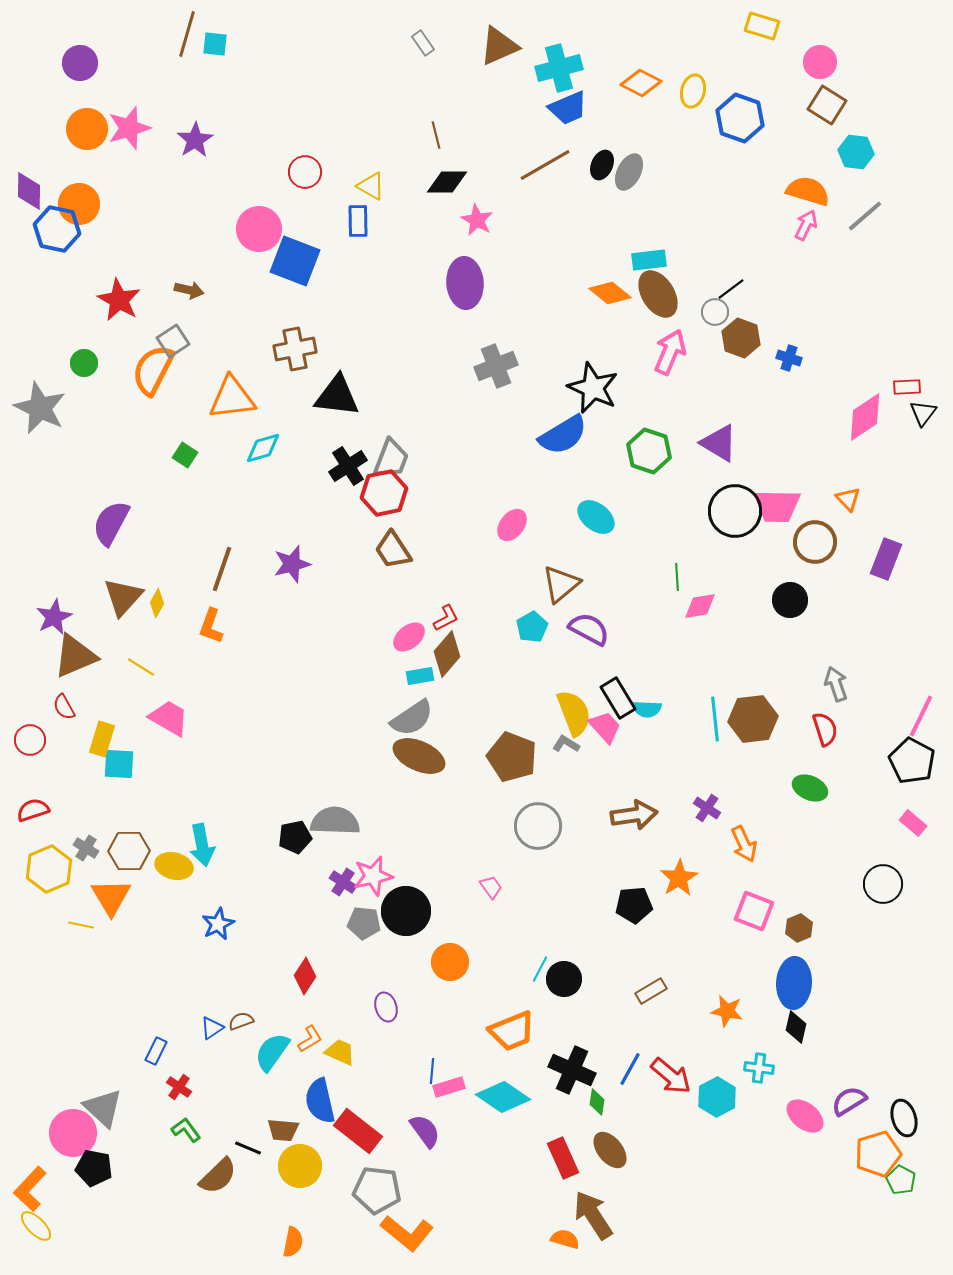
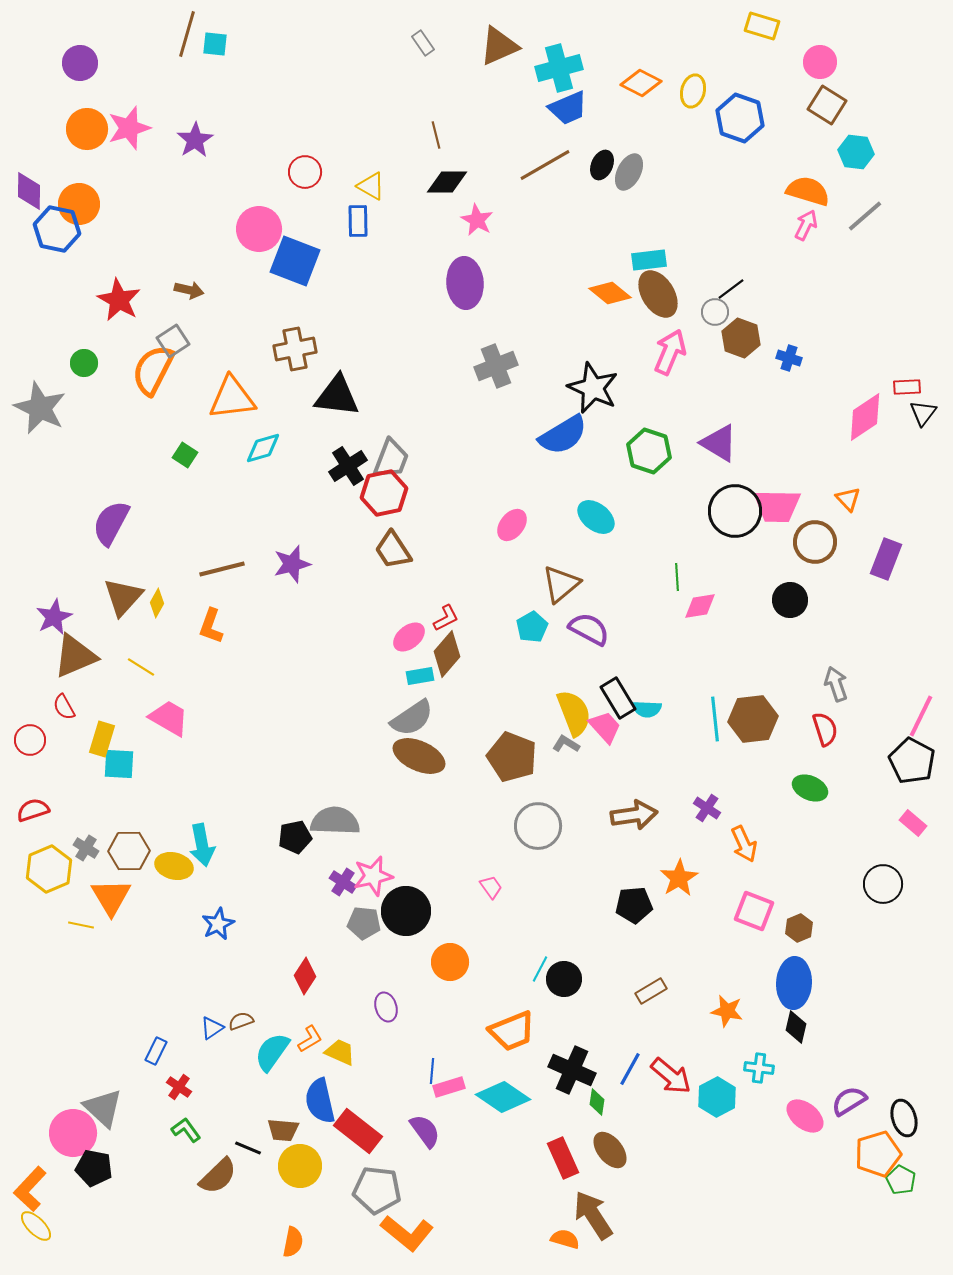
brown line at (222, 569): rotated 57 degrees clockwise
